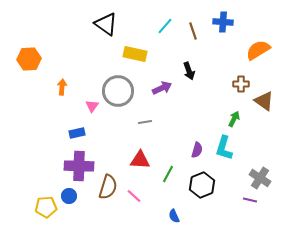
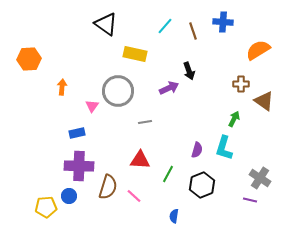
purple arrow: moved 7 px right
blue semicircle: rotated 32 degrees clockwise
